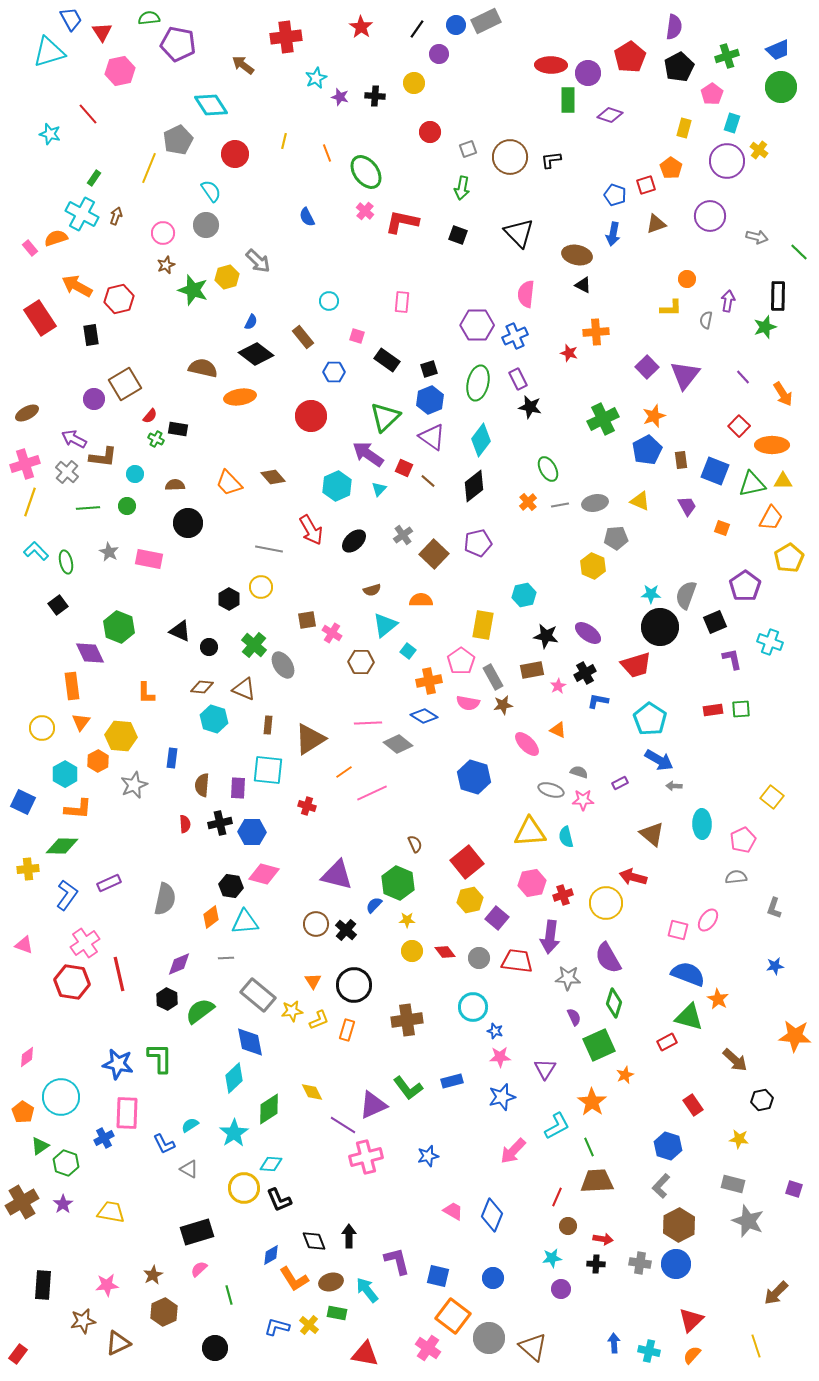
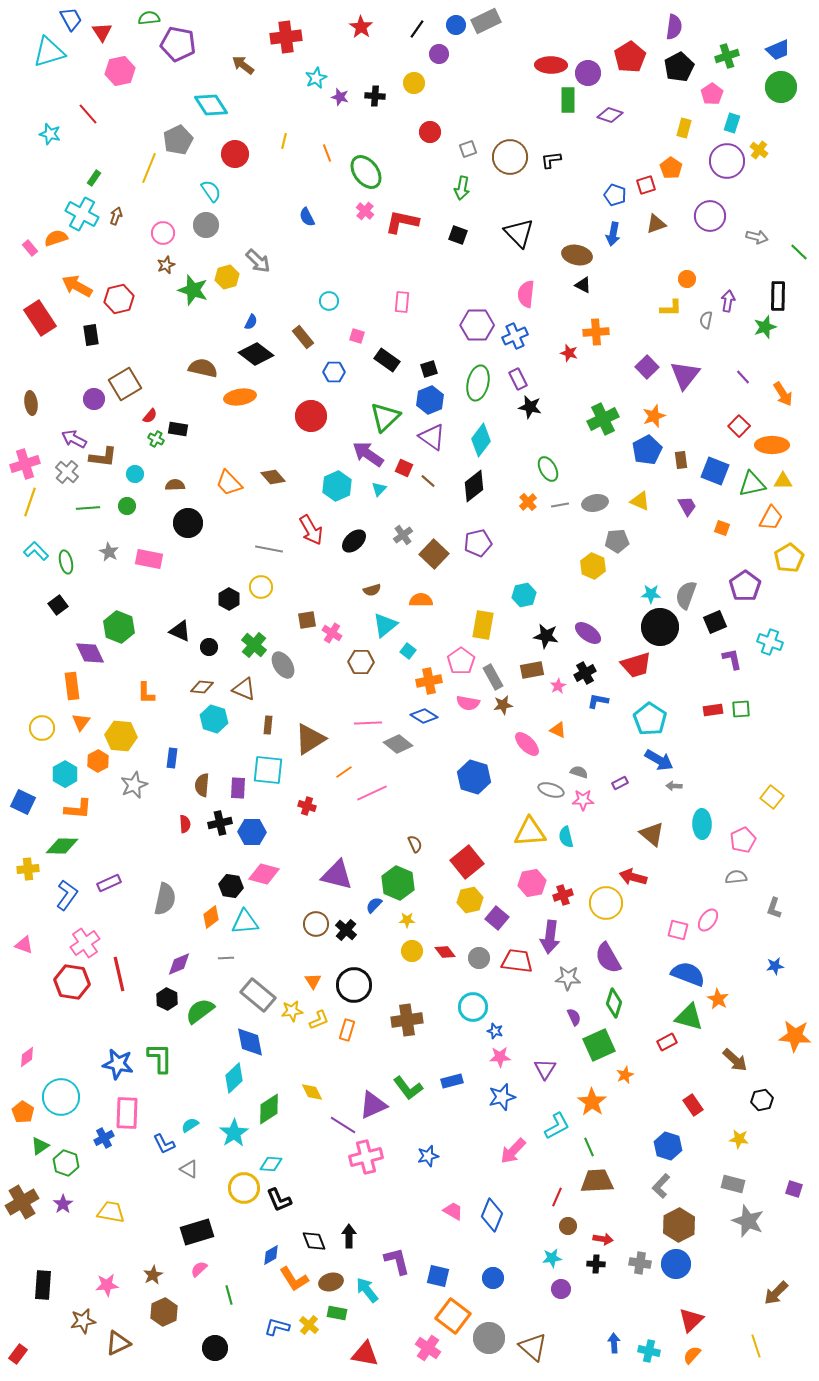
brown ellipse at (27, 413): moved 4 px right, 10 px up; rotated 70 degrees counterclockwise
gray pentagon at (616, 538): moved 1 px right, 3 px down
